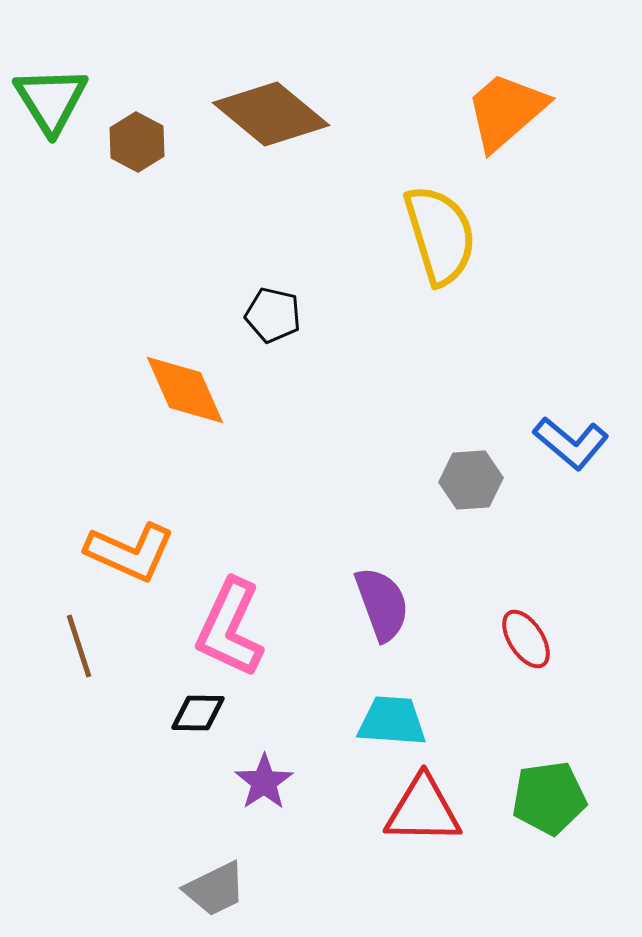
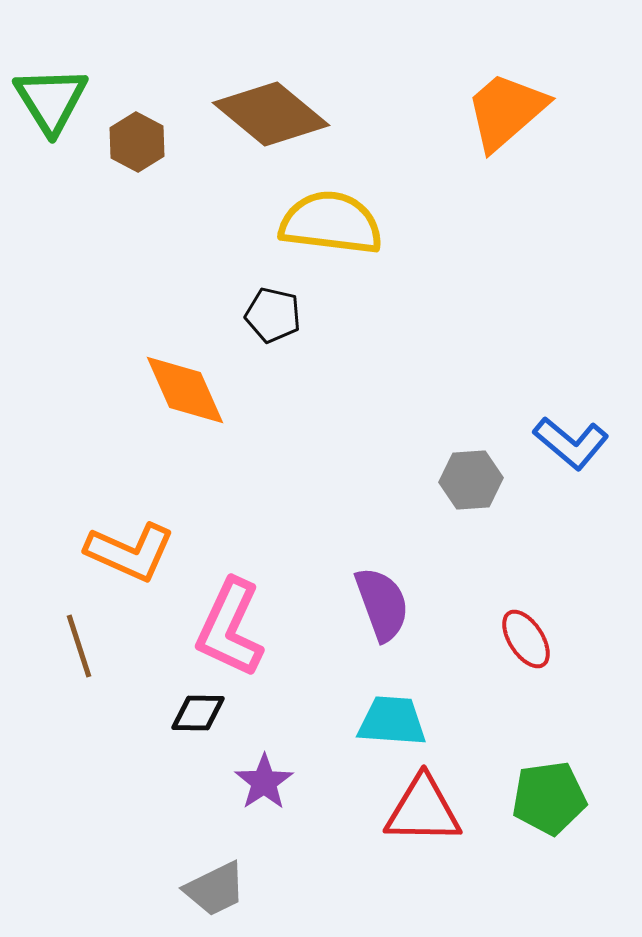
yellow semicircle: moved 109 px left, 12 px up; rotated 66 degrees counterclockwise
